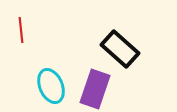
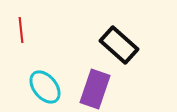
black rectangle: moved 1 px left, 4 px up
cyan ellipse: moved 6 px left, 1 px down; rotated 16 degrees counterclockwise
